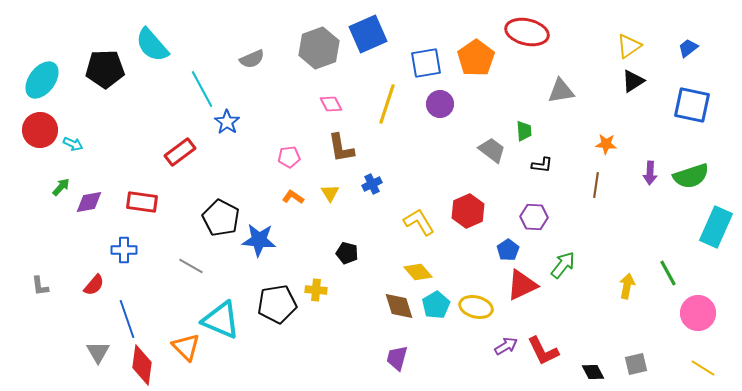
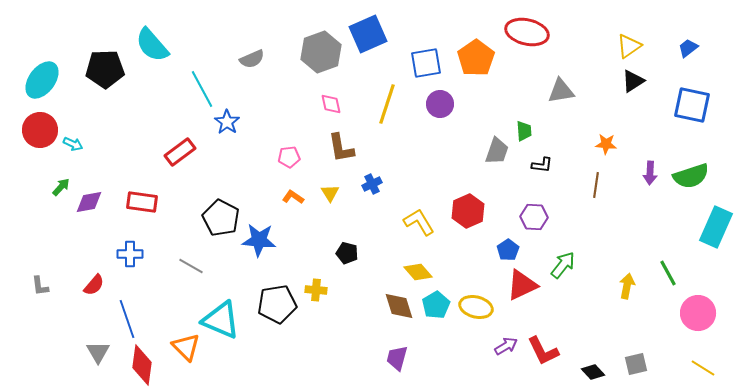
gray hexagon at (319, 48): moved 2 px right, 4 px down
pink diamond at (331, 104): rotated 15 degrees clockwise
gray trapezoid at (492, 150): moved 5 px right, 1 px down; rotated 72 degrees clockwise
blue cross at (124, 250): moved 6 px right, 4 px down
black diamond at (593, 372): rotated 15 degrees counterclockwise
